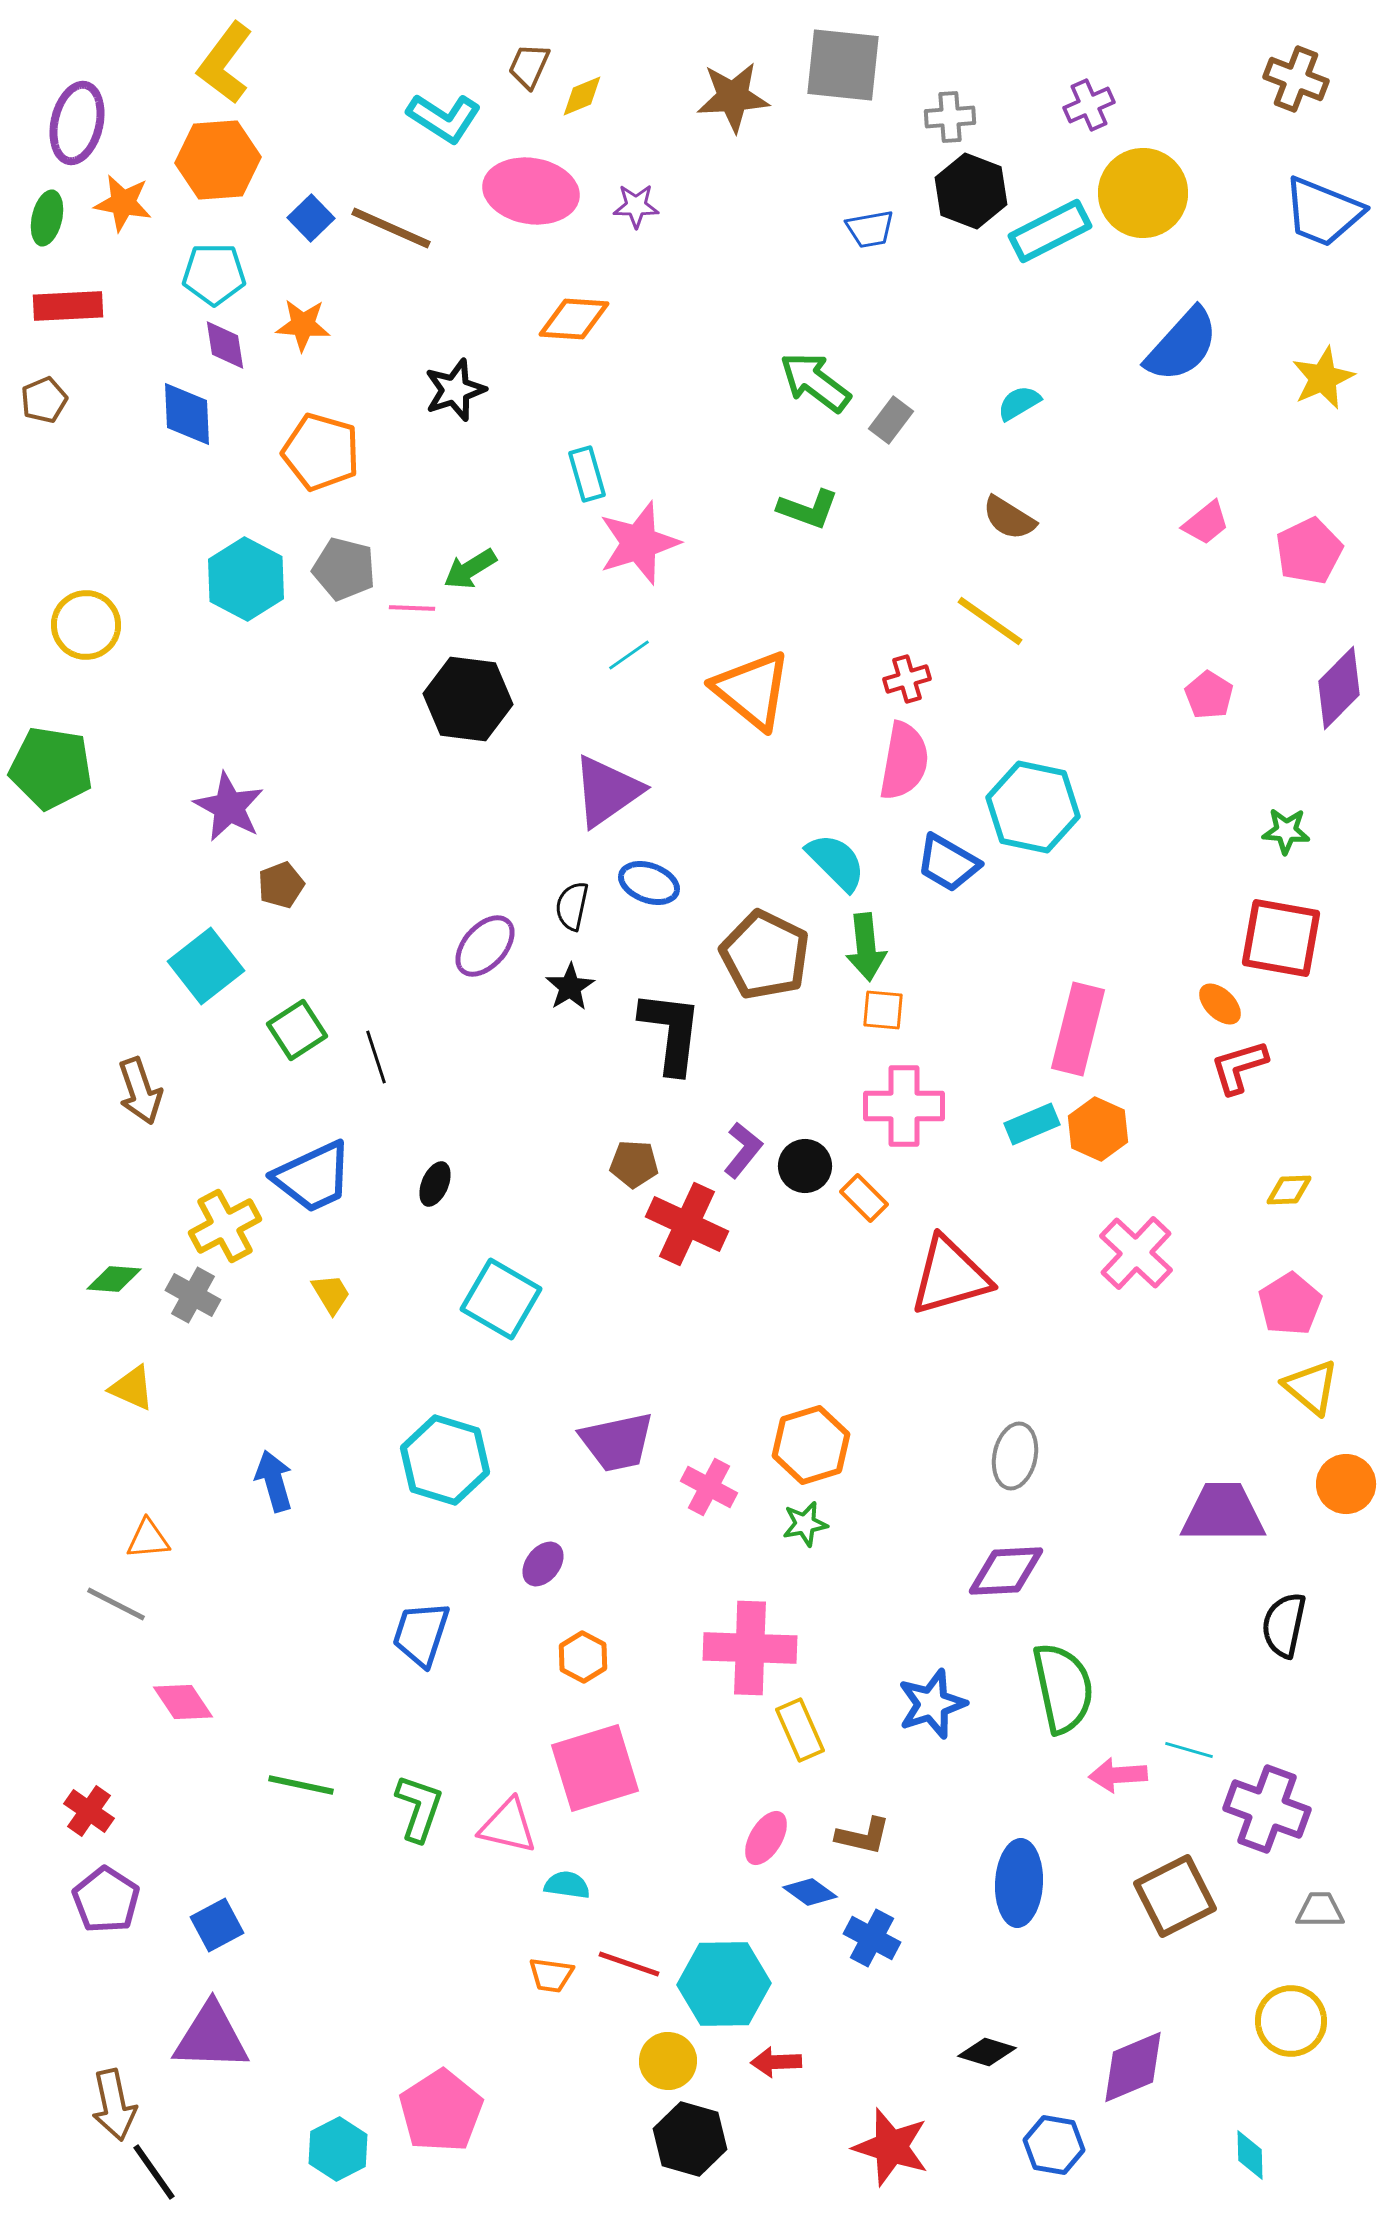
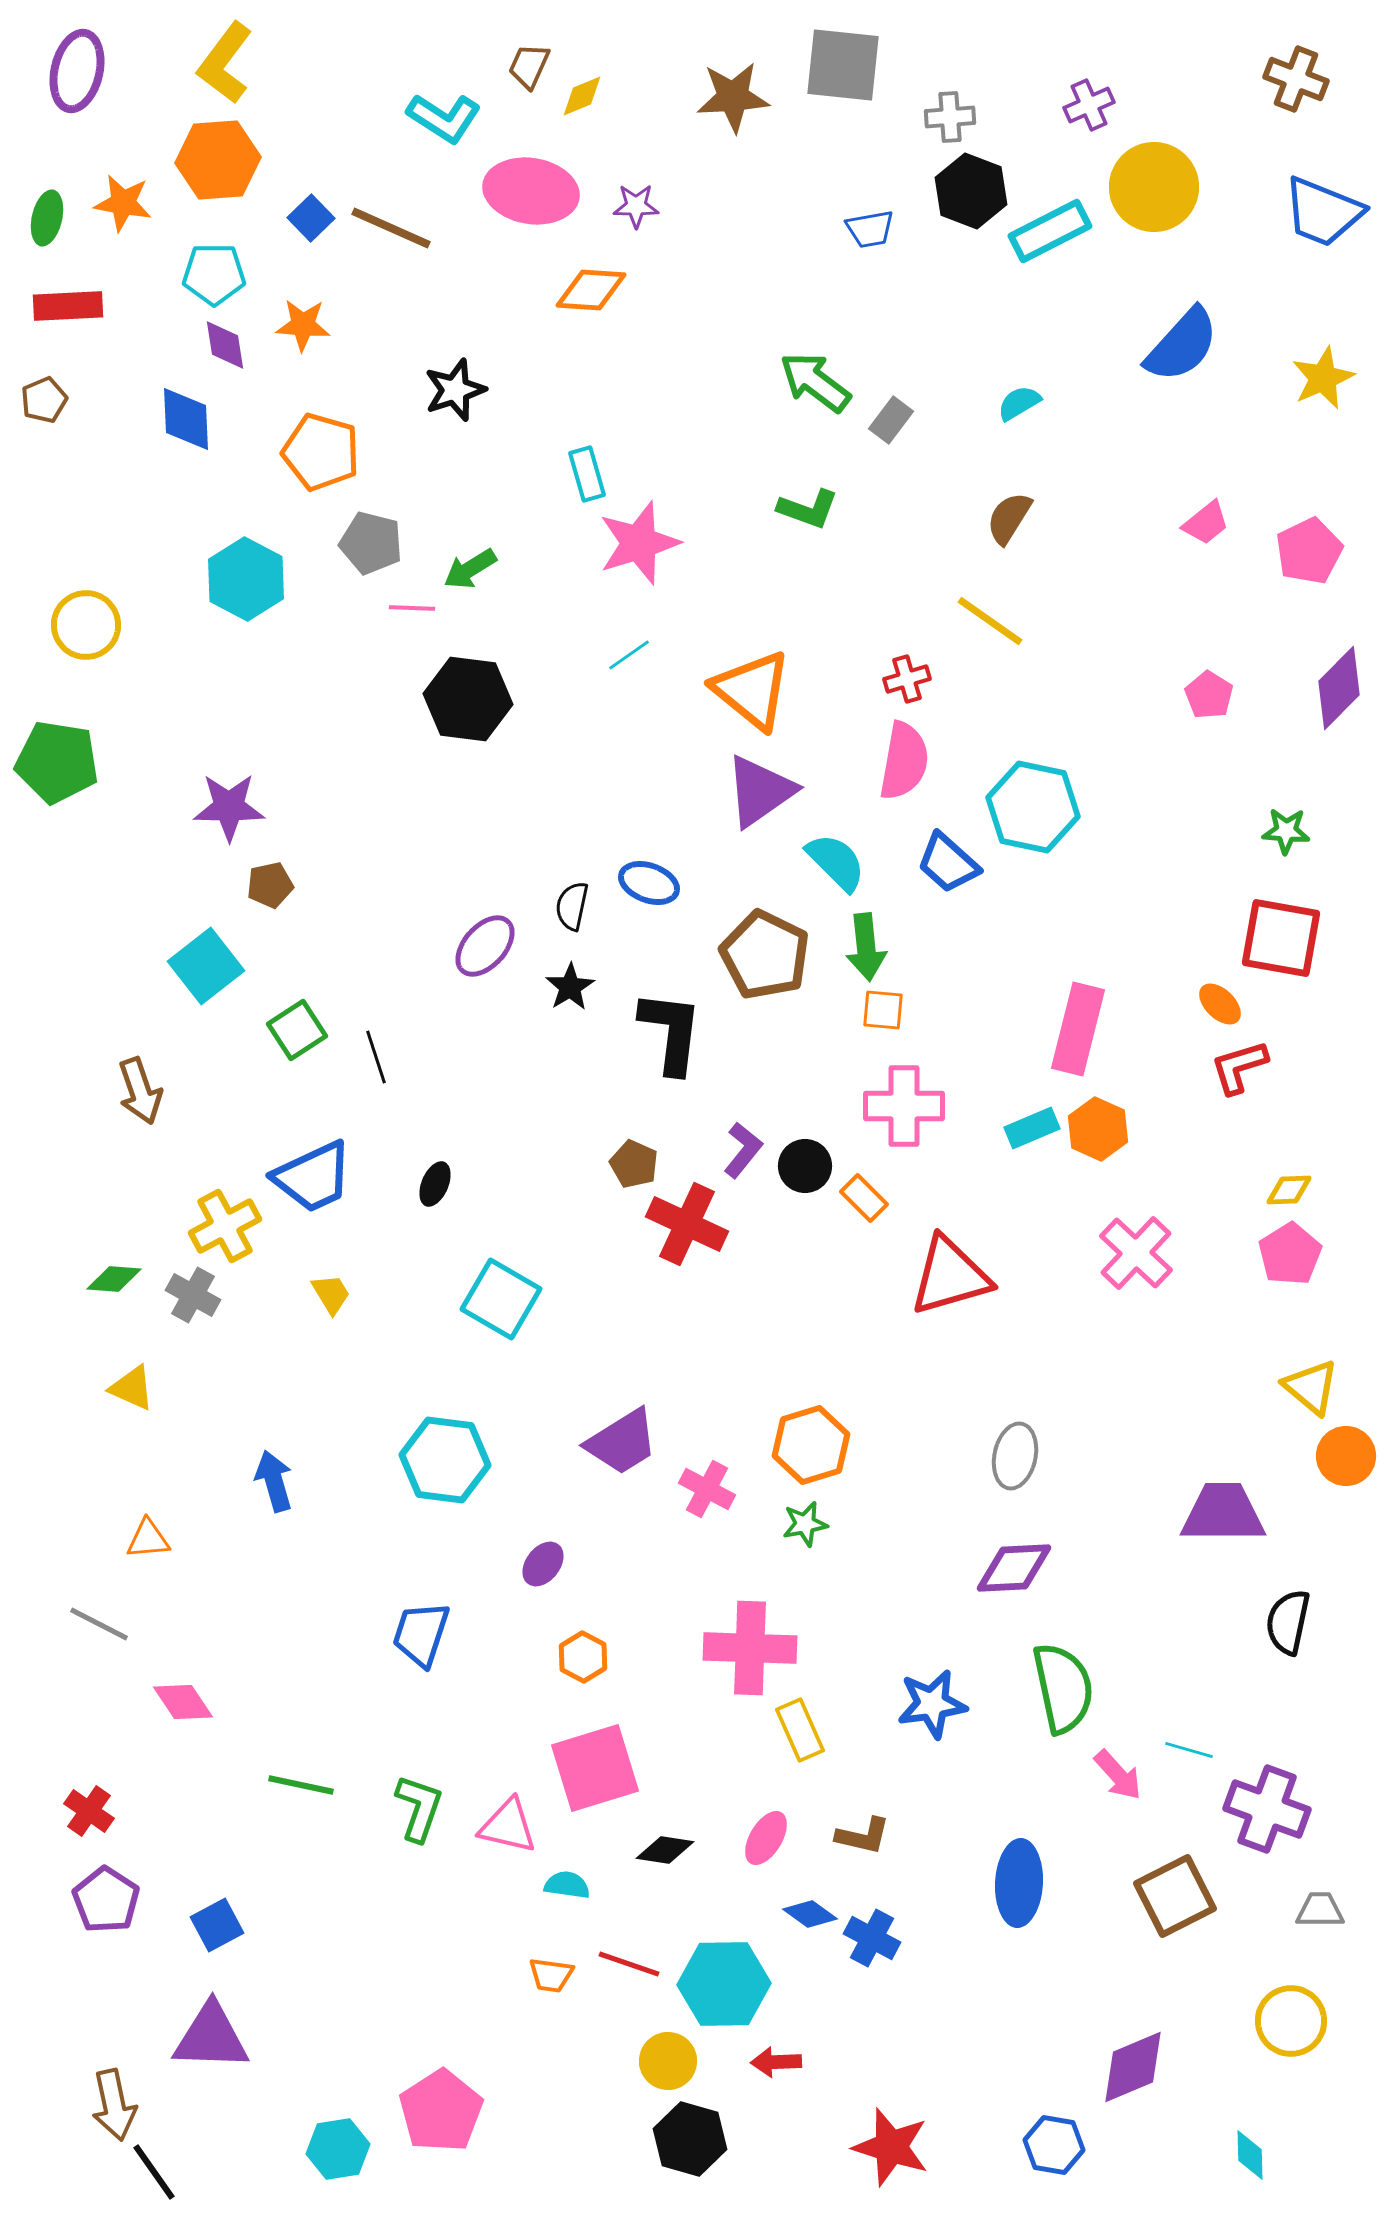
purple ellipse at (77, 123): moved 52 px up
yellow circle at (1143, 193): moved 11 px right, 6 px up
orange diamond at (574, 319): moved 17 px right, 29 px up
blue diamond at (187, 414): moved 1 px left, 5 px down
brown semicircle at (1009, 518): rotated 90 degrees clockwise
gray pentagon at (344, 569): moved 27 px right, 26 px up
green pentagon at (51, 768): moved 6 px right, 6 px up
purple triangle at (607, 791): moved 153 px right
purple star at (229, 807): rotated 28 degrees counterclockwise
blue trapezoid at (948, 863): rotated 12 degrees clockwise
brown pentagon at (281, 885): moved 11 px left; rotated 9 degrees clockwise
cyan rectangle at (1032, 1124): moved 4 px down
brown pentagon at (634, 1164): rotated 21 degrees clockwise
pink pentagon at (1290, 1304): moved 50 px up
purple trapezoid at (617, 1442): moved 5 px right; rotated 20 degrees counterclockwise
cyan hexagon at (445, 1460): rotated 10 degrees counterclockwise
orange circle at (1346, 1484): moved 28 px up
pink cross at (709, 1487): moved 2 px left, 2 px down
purple diamond at (1006, 1571): moved 8 px right, 3 px up
gray line at (116, 1604): moved 17 px left, 20 px down
black semicircle at (1284, 1625): moved 4 px right, 3 px up
blue star at (932, 1704): rotated 10 degrees clockwise
pink arrow at (1118, 1775): rotated 128 degrees counterclockwise
blue diamond at (810, 1892): moved 22 px down
black diamond at (987, 2052): moved 322 px left, 202 px up; rotated 8 degrees counterclockwise
cyan hexagon at (338, 2149): rotated 18 degrees clockwise
